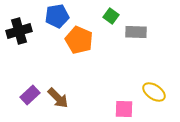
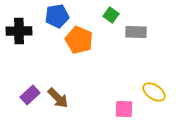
green square: moved 1 px up
black cross: rotated 15 degrees clockwise
